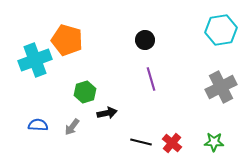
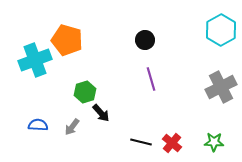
cyan hexagon: rotated 20 degrees counterclockwise
black arrow: moved 6 px left; rotated 60 degrees clockwise
